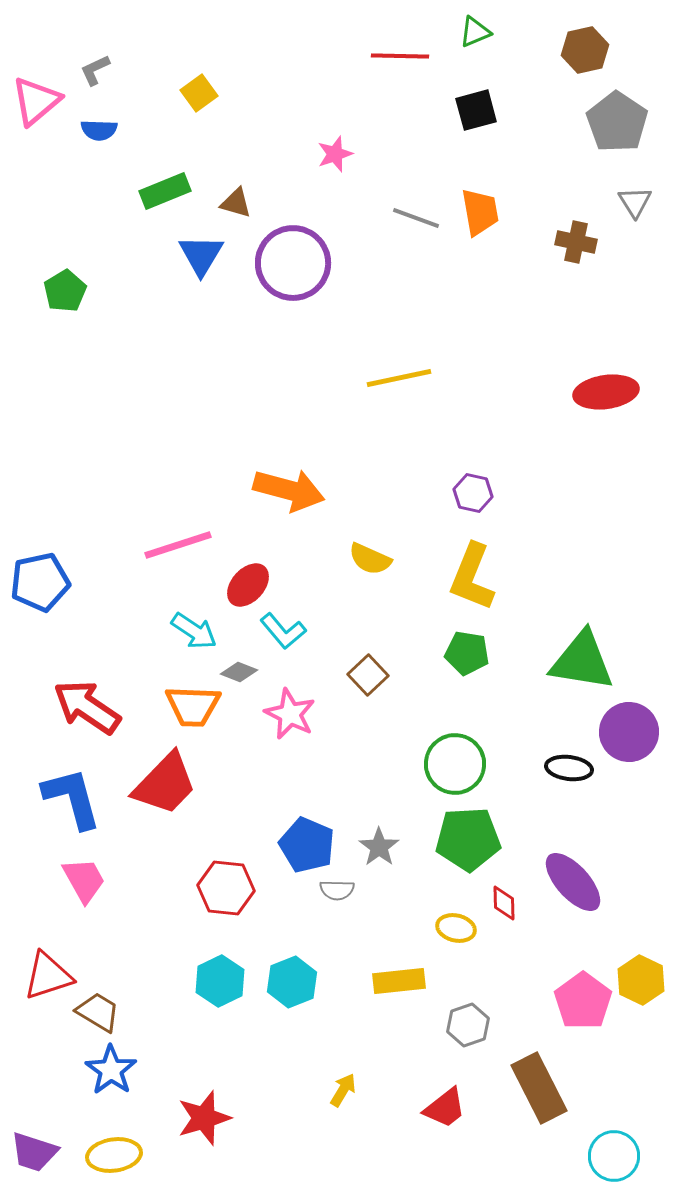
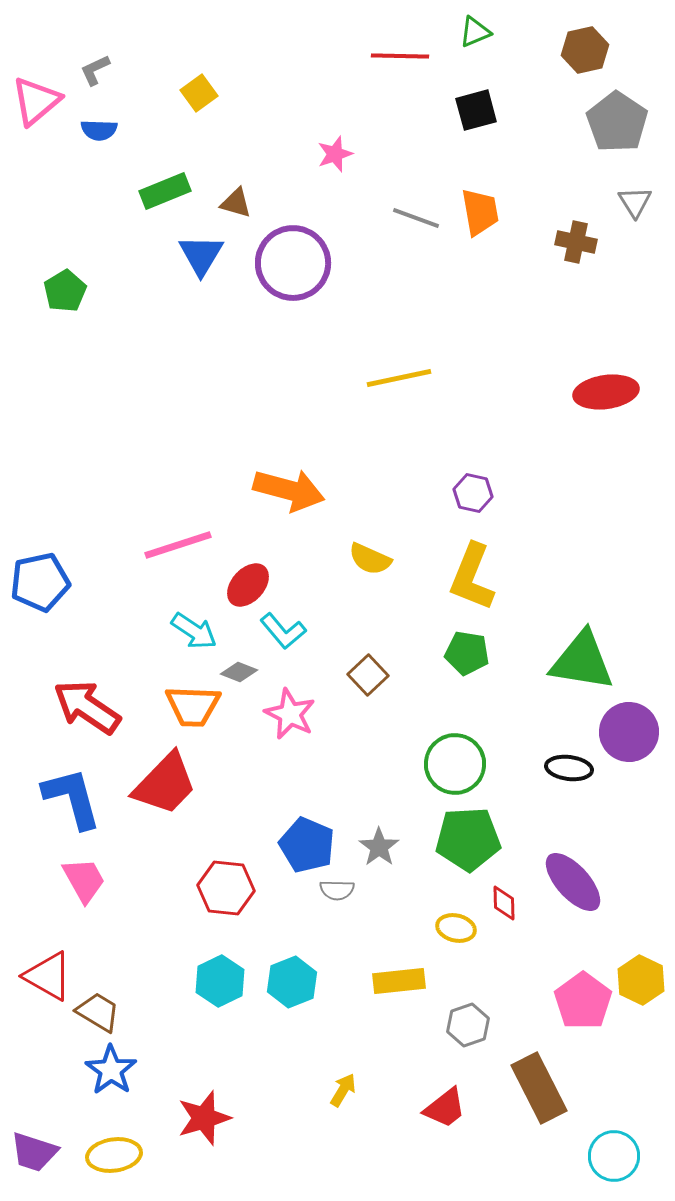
red triangle at (48, 976): rotated 48 degrees clockwise
